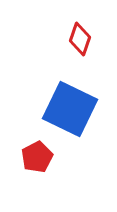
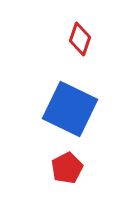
red pentagon: moved 30 px right, 11 px down
